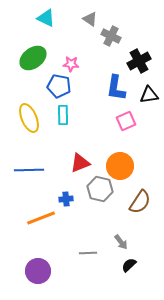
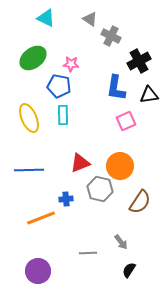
black semicircle: moved 5 px down; rotated 14 degrees counterclockwise
